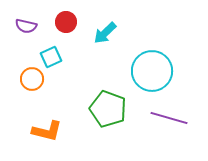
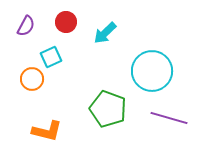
purple semicircle: rotated 75 degrees counterclockwise
